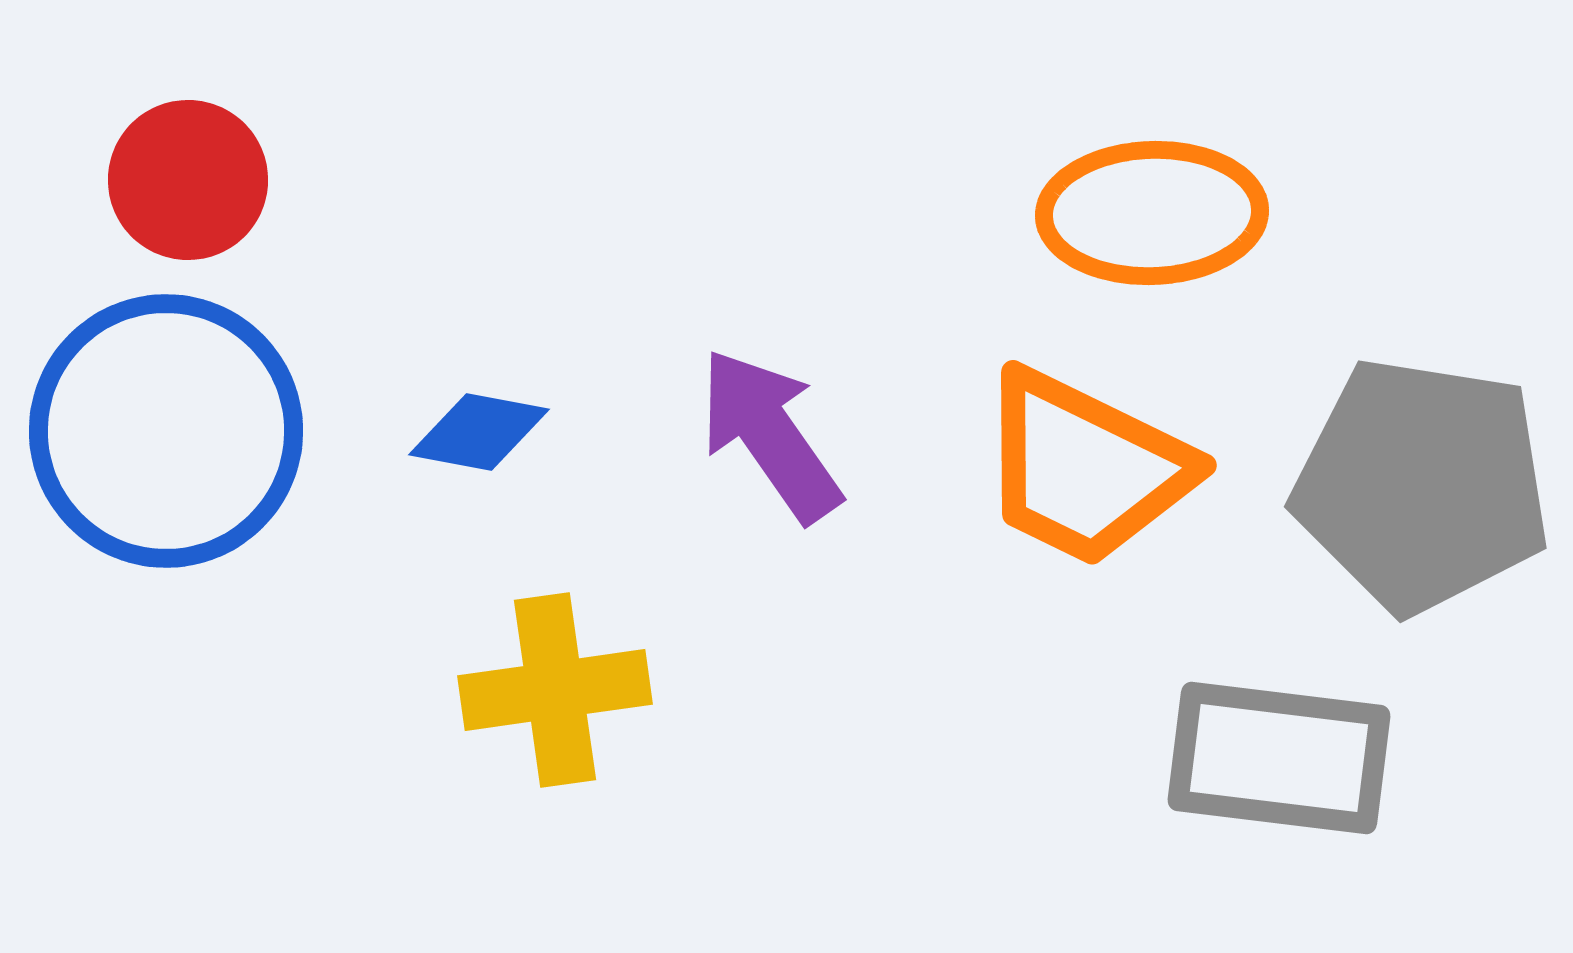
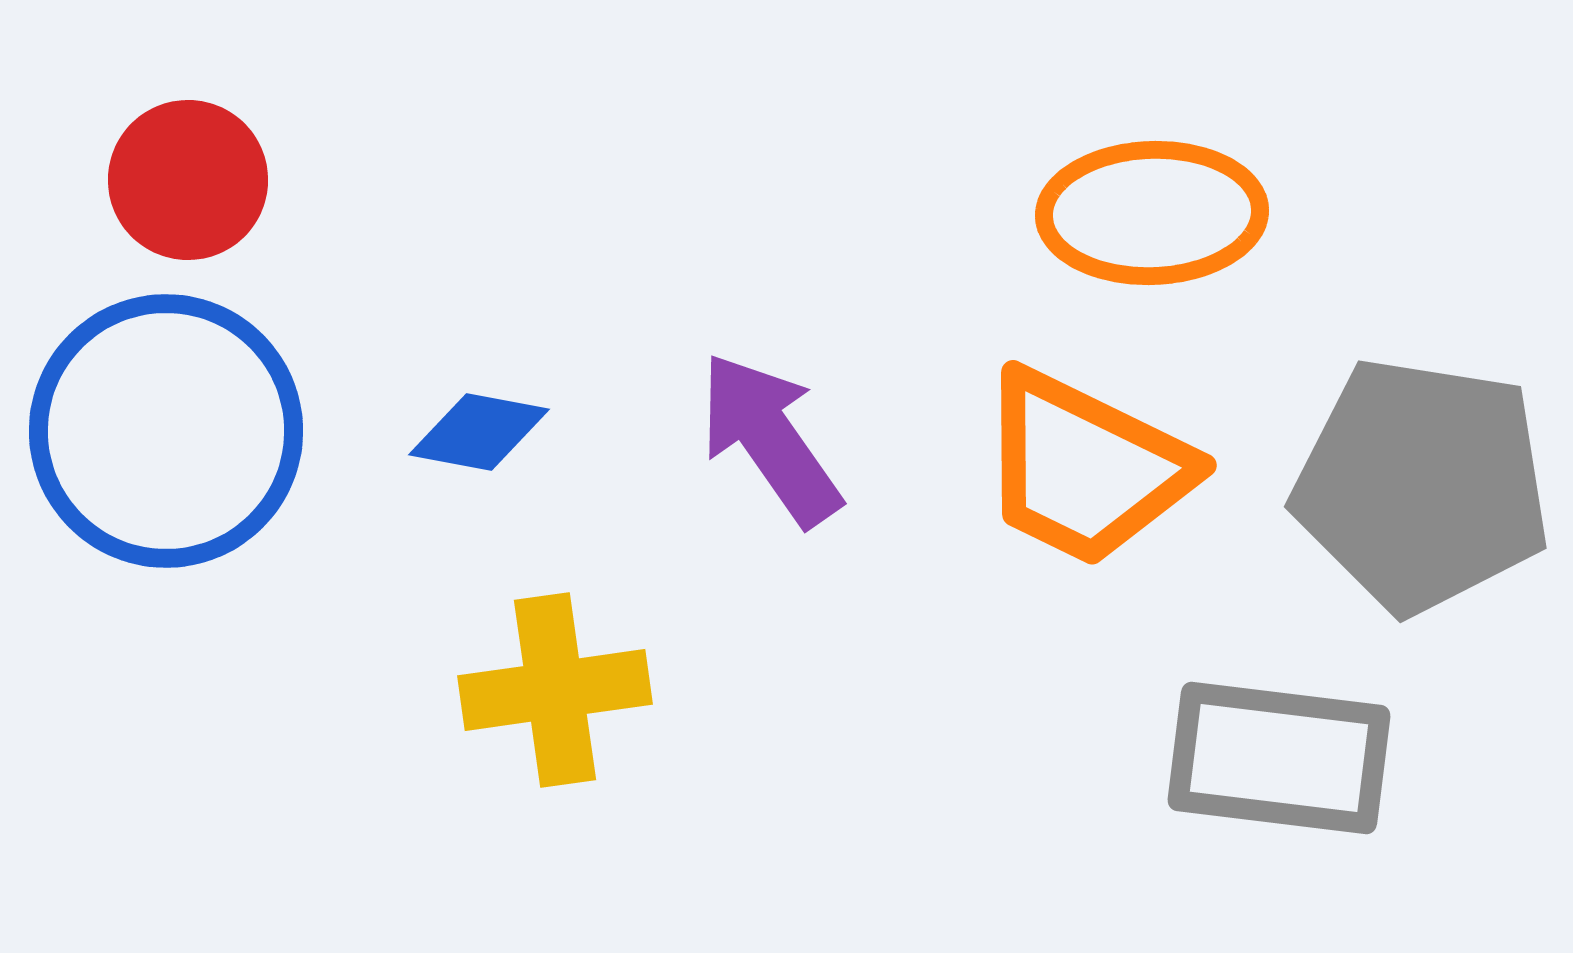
purple arrow: moved 4 px down
